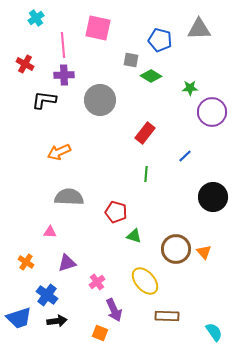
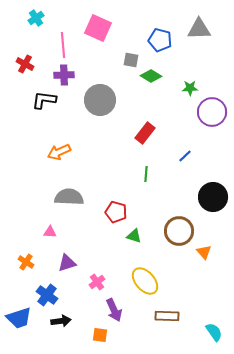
pink square: rotated 12 degrees clockwise
brown circle: moved 3 px right, 18 px up
black arrow: moved 4 px right
orange square: moved 2 px down; rotated 14 degrees counterclockwise
